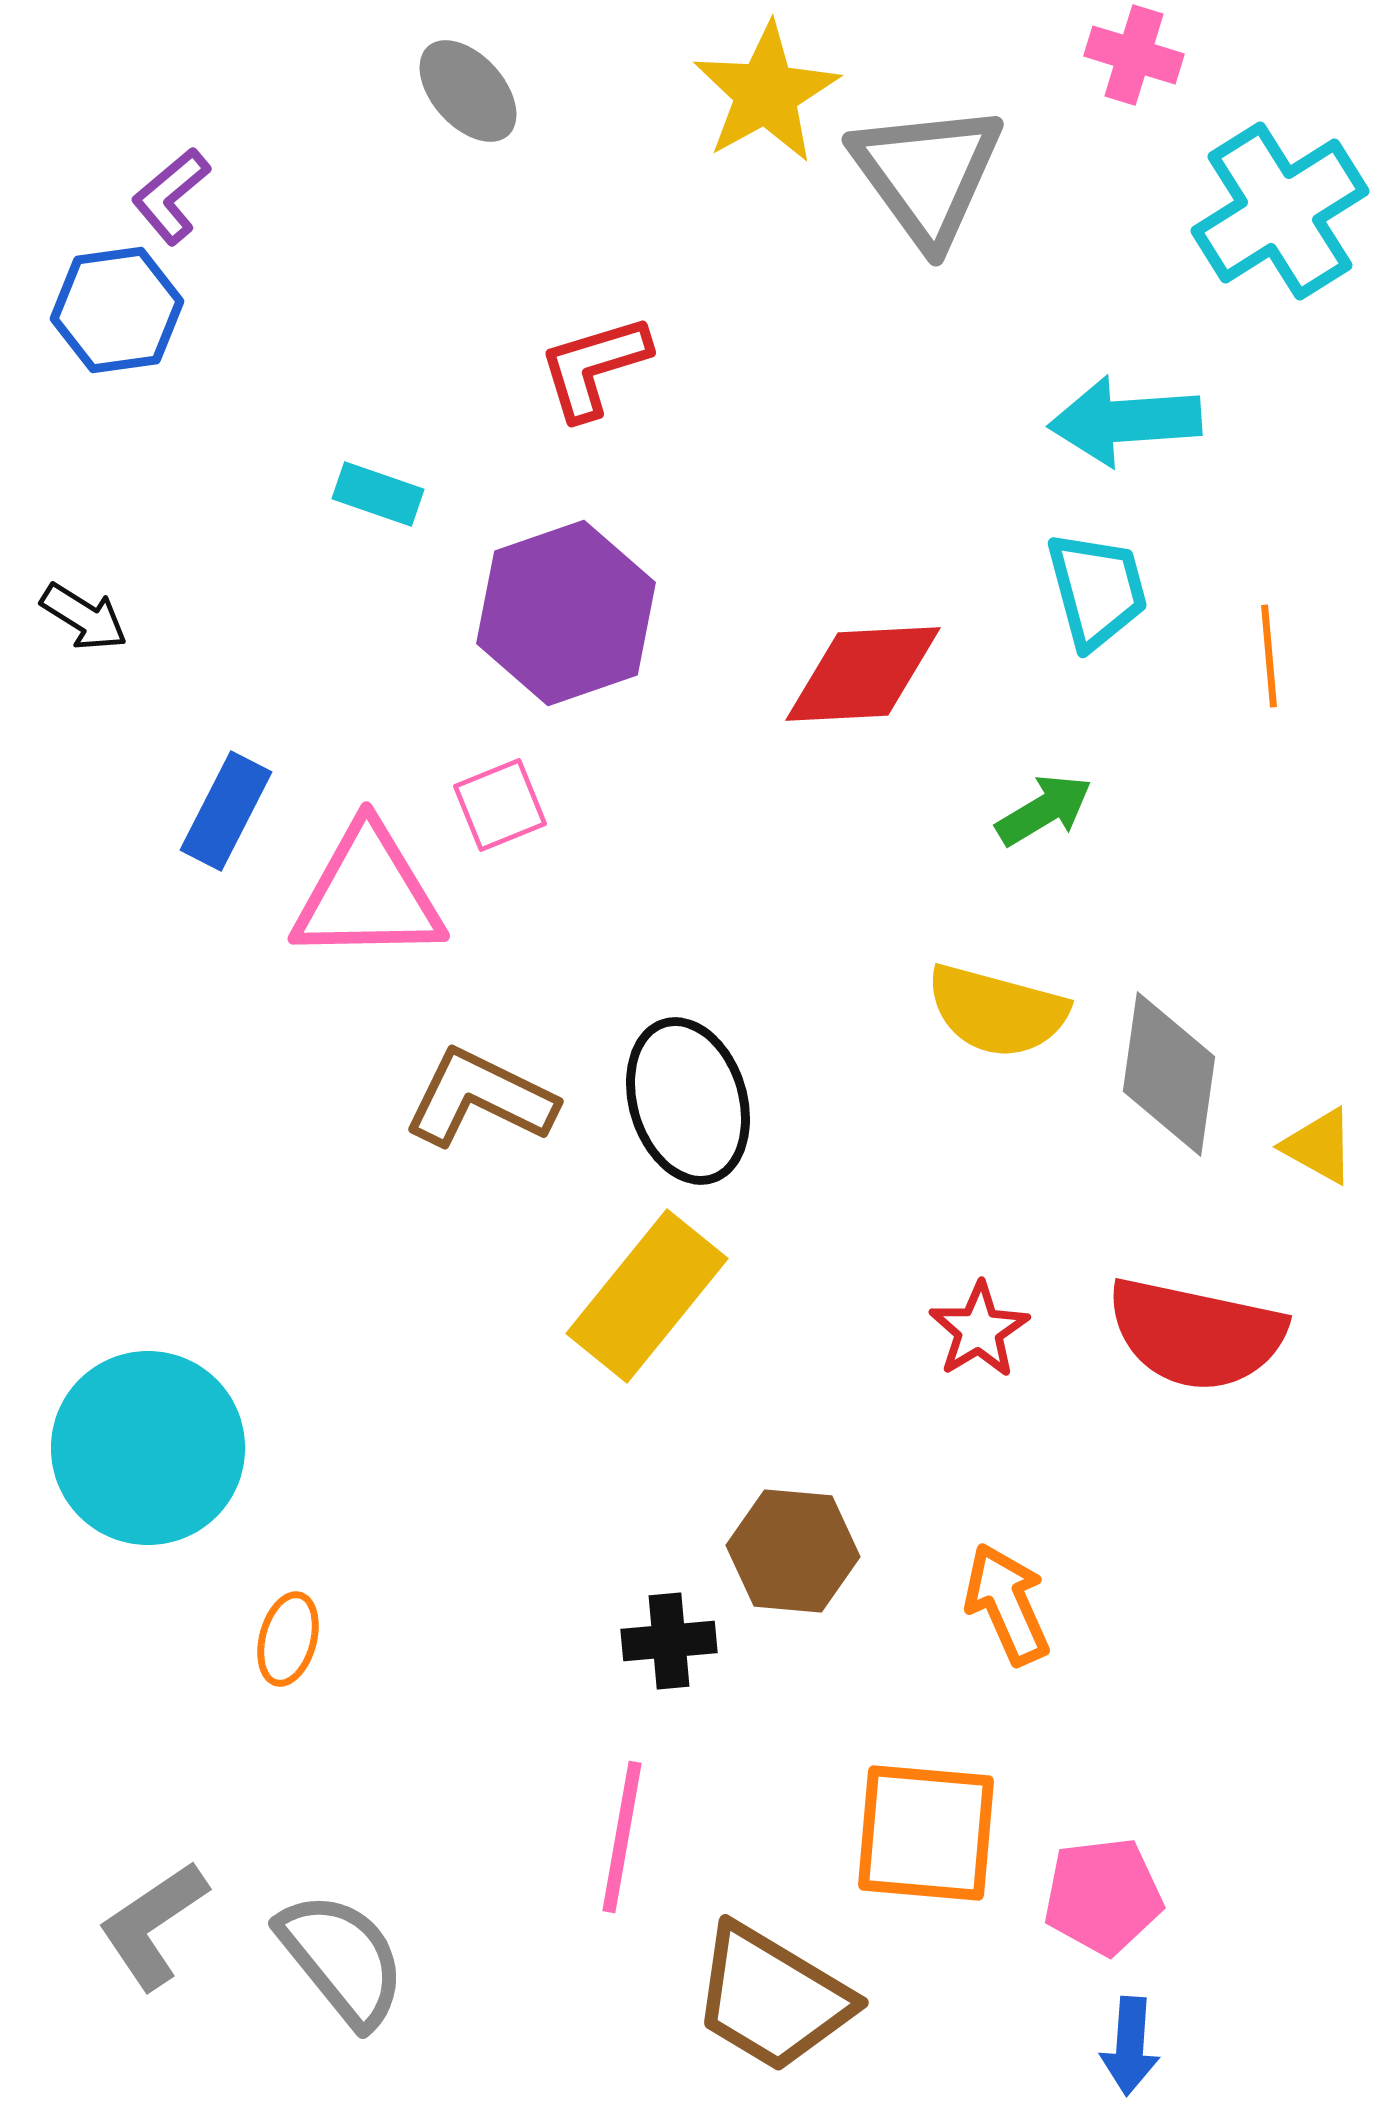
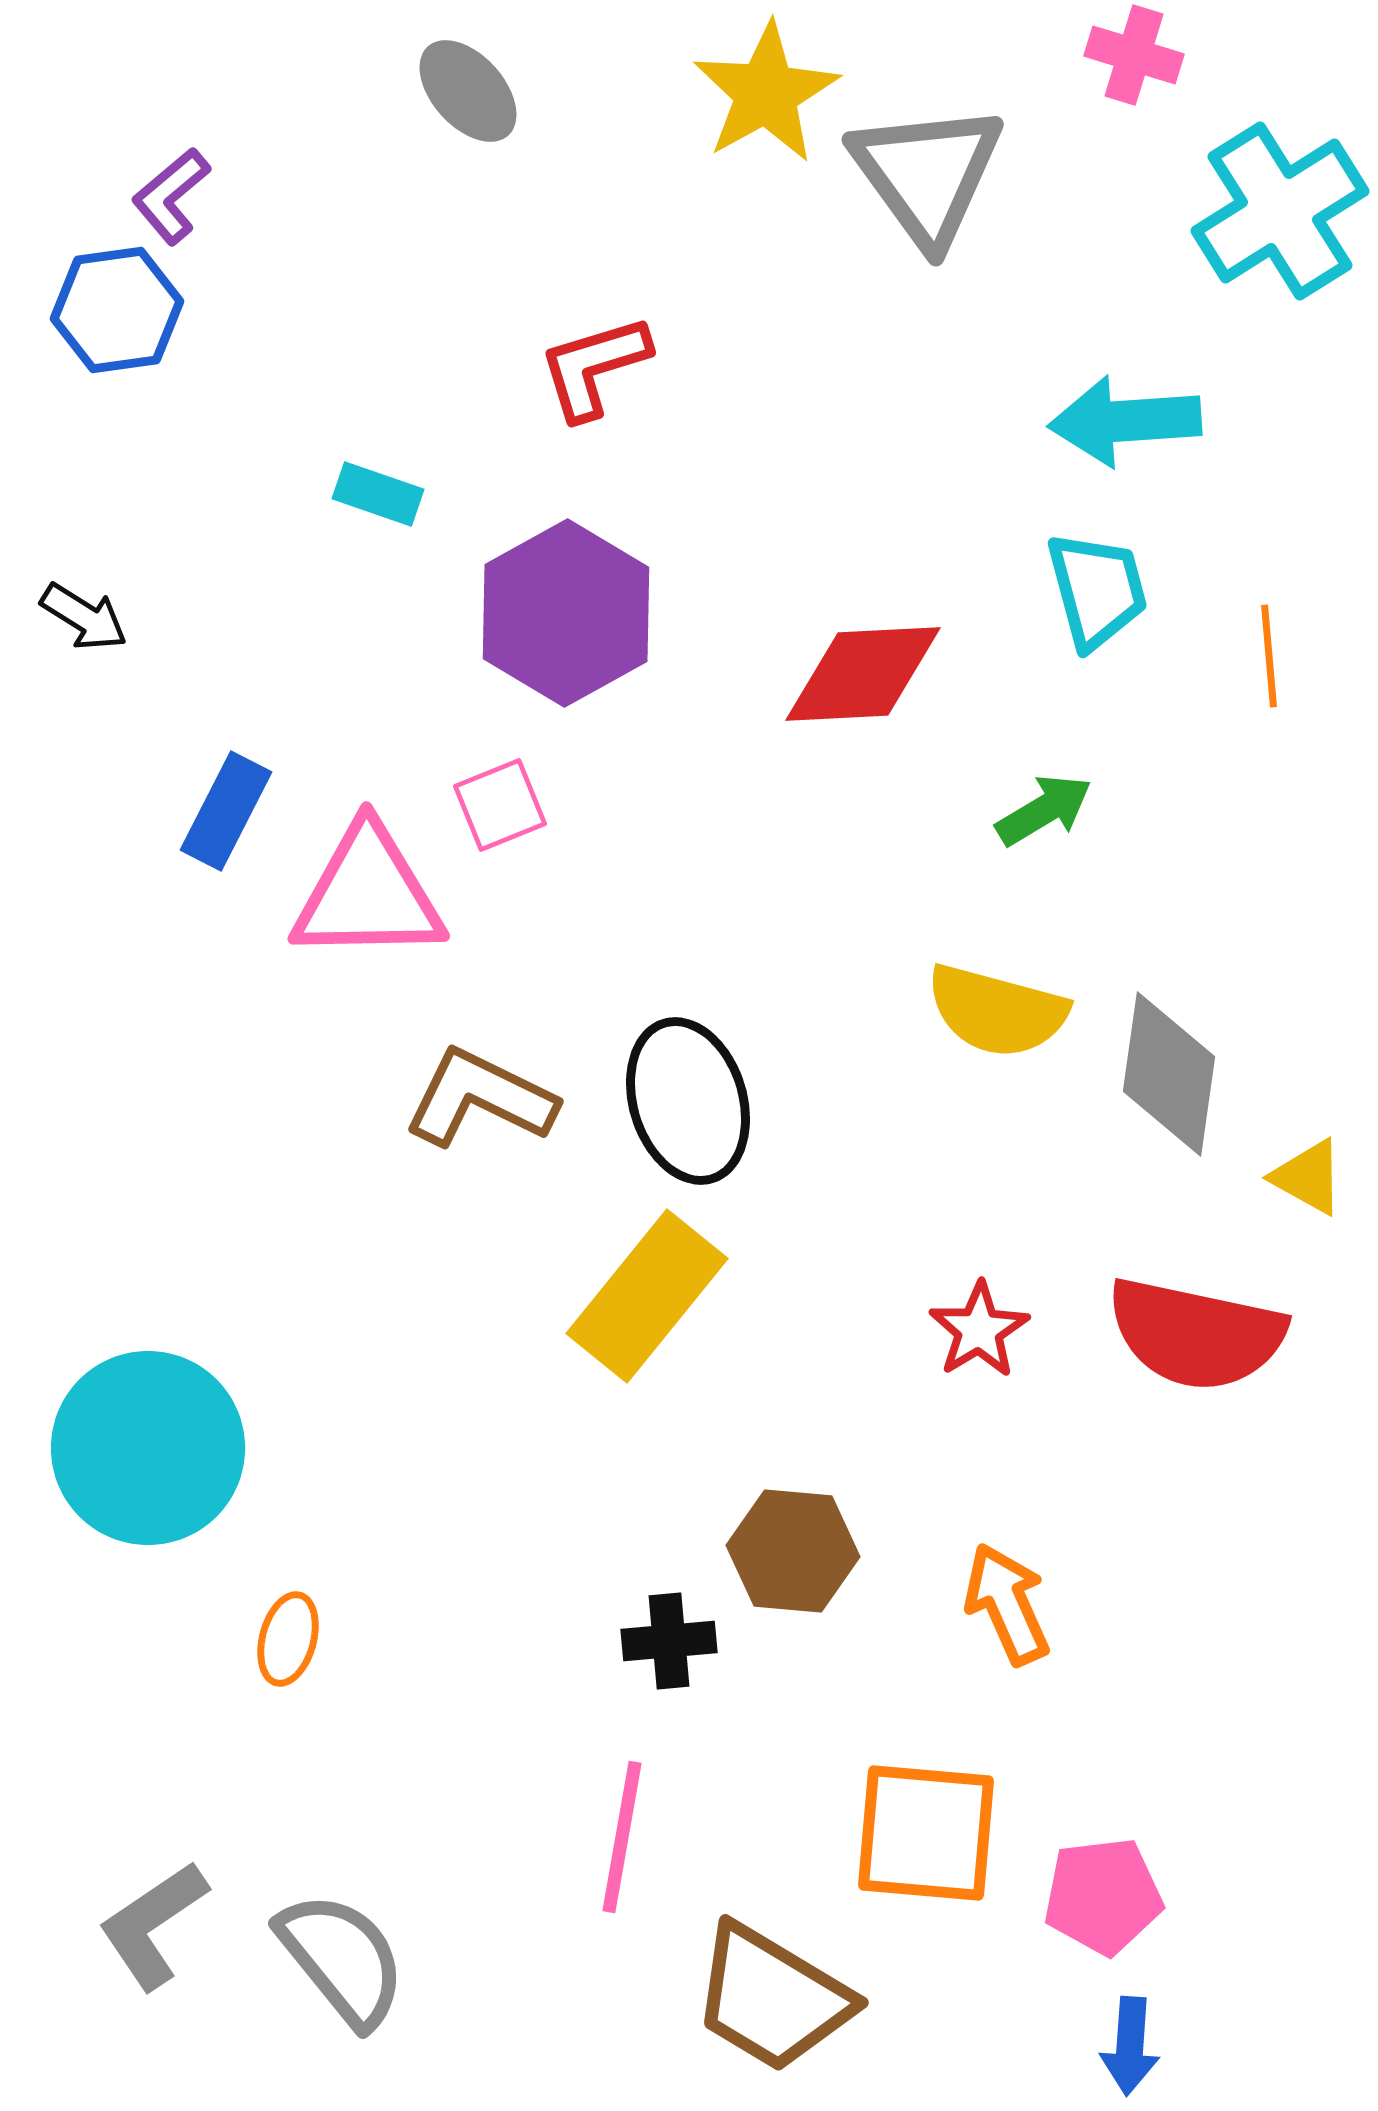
purple hexagon: rotated 10 degrees counterclockwise
yellow triangle: moved 11 px left, 31 px down
